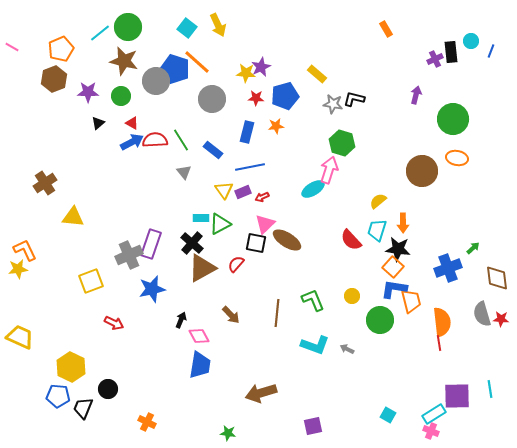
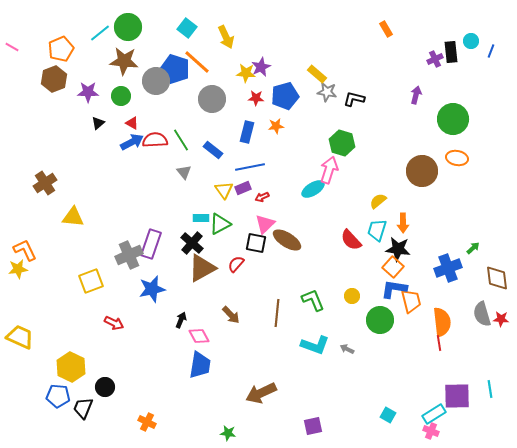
yellow arrow at (218, 25): moved 8 px right, 12 px down
brown star at (124, 61): rotated 8 degrees counterclockwise
gray star at (333, 104): moved 6 px left, 12 px up
purple rectangle at (243, 192): moved 4 px up
black circle at (108, 389): moved 3 px left, 2 px up
brown arrow at (261, 393): rotated 8 degrees counterclockwise
